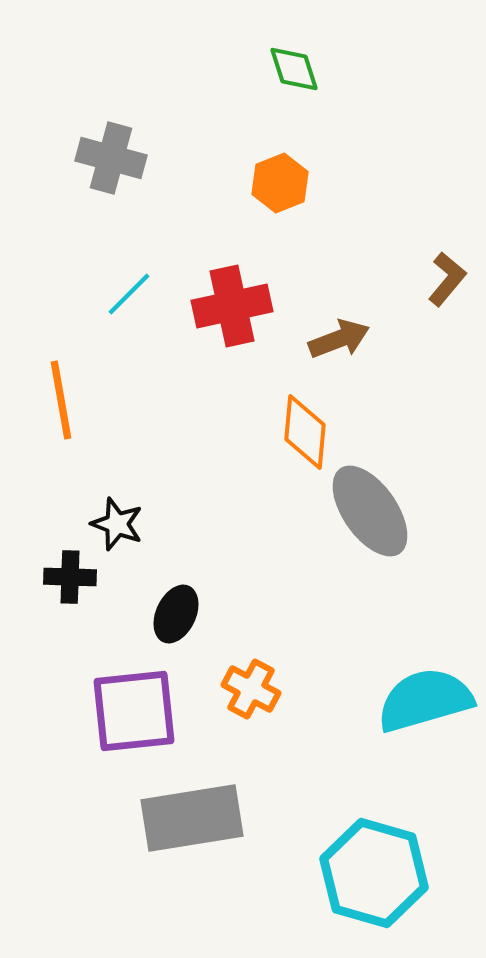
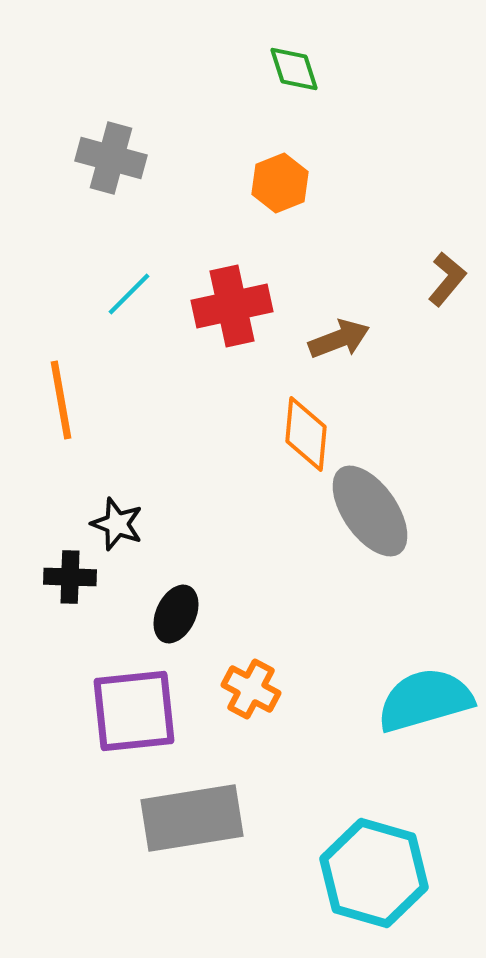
orange diamond: moved 1 px right, 2 px down
